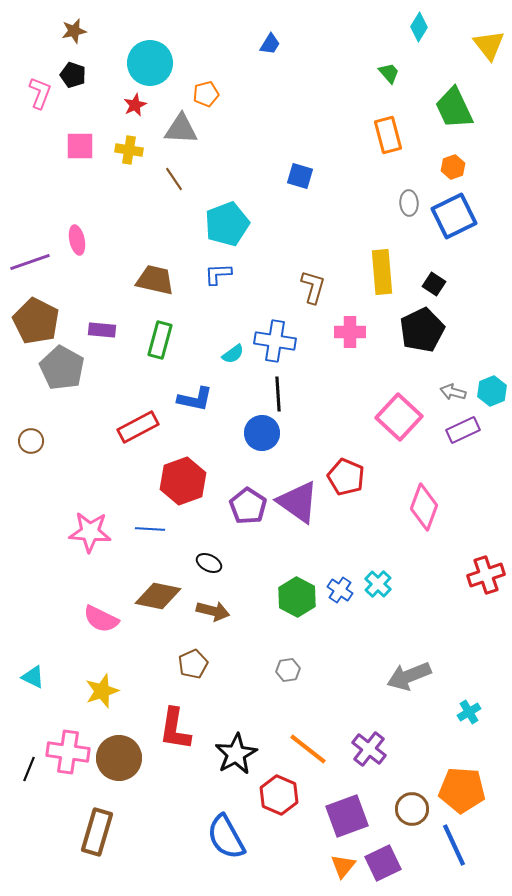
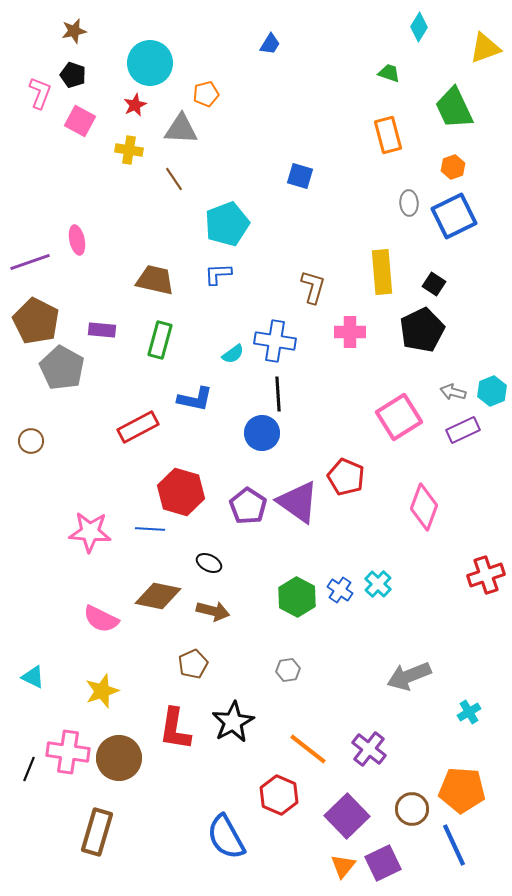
yellow triangle at (489, 45): moved 4 px left, 3 px down; rotated 48 degrees clockwise
green trapezoid at (389, 73): rotated 30 degrees counterclockwise
pink square at (80, 146): moved 25 px up; rotated 28 degrees clockwise
pink square at (399, 417): rotated 15 degrees clockwise
red hexagon at (183, 481): moved 2 px left, 11 px down; rotated 24 degrees counterclockwise
black star at (236, 754): moved 3 px left, 32 px up
purple square at (347, 816): rotated 24 degrees counterclockwise
